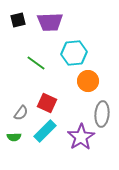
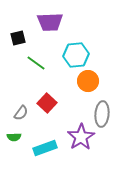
black square: moved 18 px down
cyan hexagon: moved 2 px right, 2 px down
red square: rotated 18 degrees clockwise
cyan rectangle: moved 17 px down; rotated 25 degrees clockwise
